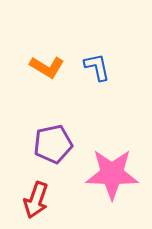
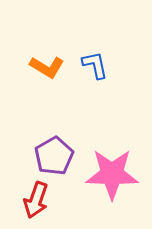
blue L-shape: moved 2 px left, 2 px up
purple pentagon: moved 1 px right, 12 px down; rotated 18 degrees counterclockwise
